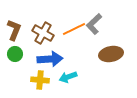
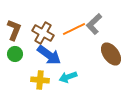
brown ellipse: rotated 65 degrees clockwise
blue arrow: moved 1 px left, 4 px up; rotated 40 degrees clockwise
